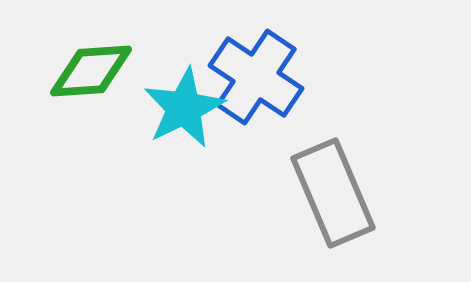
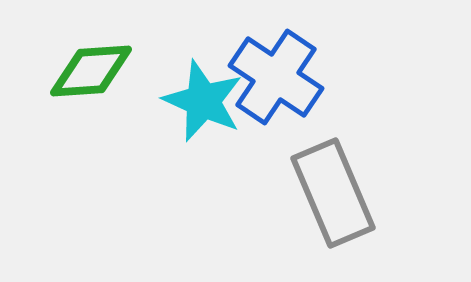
blue cross: moved 20 px right
cyan star: moved 19 px right, 7 px up; rotated 22 degrees counterclockwise
